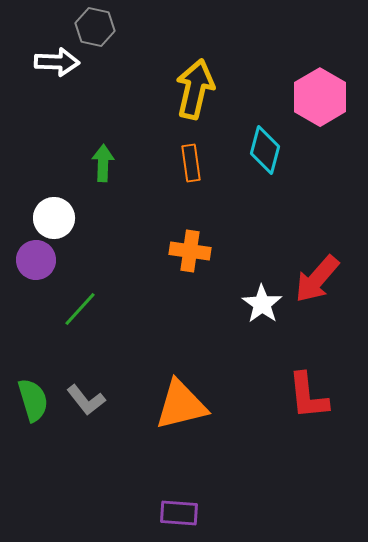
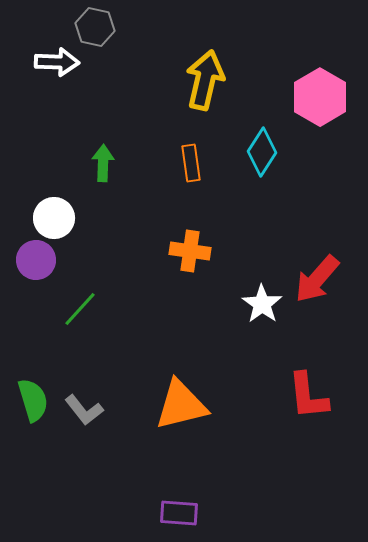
yellow arrow: moved 10 px right, 9 px up
cyan diamond: moved 3 px left, 2 px down; rotated 18 degrees clockwise
gray L-shape: moved 2 px left, 10 px down
